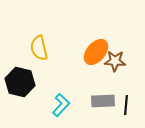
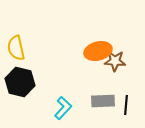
yellow semicircle: moved 23 px left
orange ellipse: moved 2 px right, 1 px up; rotated 36 degrees clockwise
cyan L-shape: moved 2 px right, 3 px down
